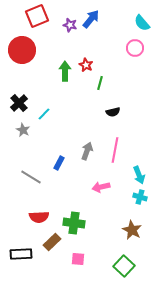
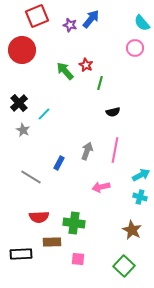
green arrow: rotated 42 degrees counterclockwise
cyan arrow: moved 2 px right; rotated 96 degrees counterclockwise
brown rectangle: rotated 42 degrees clockwise
